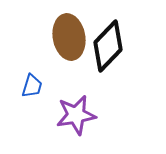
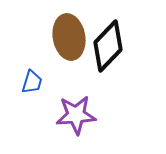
blue trapezoid: moved 4 px up
purple star: rotated 6 degrees clockwise
